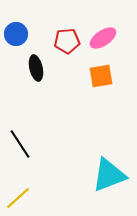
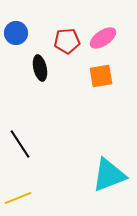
blue circle: moved 1 px up
black ellipse: moved 4 px right
yellow line: rotated 20 degrees clockwise
